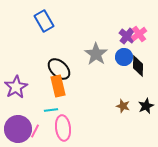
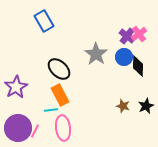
orange rectangle: moved 2 px right, 9 px down; rotated 15 degrees counterclockwise
purple circle: moved 1 px up
